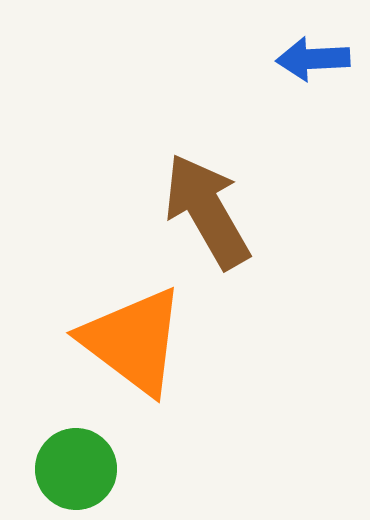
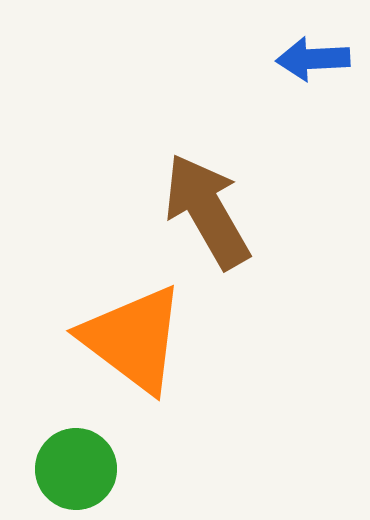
orange triangle: moved 2 px up
